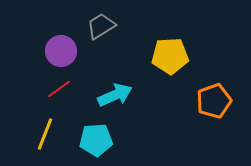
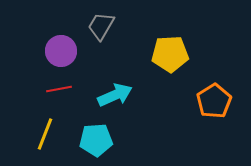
gray trapezoid: rotated 28 degrees counterclockwise
yellow pentagon: moved 2 px up
red line: rotated 25 degrees clockwise
orange pentagon: rotated 12 degrees counterclockwise
